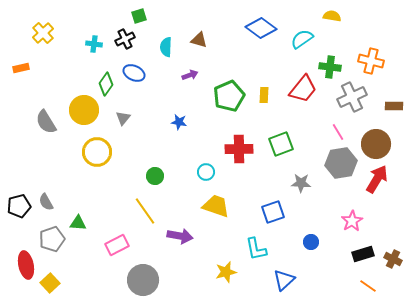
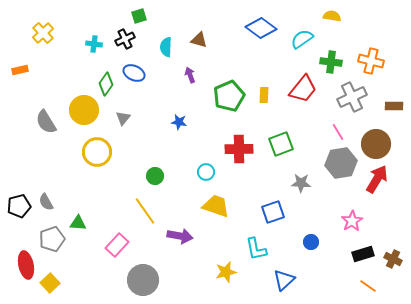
green cross at (330, 67): moved 1 px right, 5 px up
orange rectangle at (21, 68): moved 1 px left, 2 px down
purple arrow at (190, 75): rotated 91 degrees counterclockwise
pink rectangle at (117, 245): rotated 20 degrees counterclockwise
